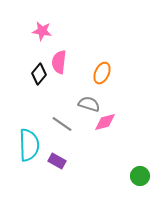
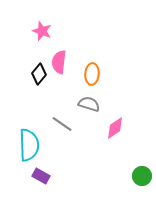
pink star: rotated 12 degrees clockwise
orange ellipse: moved 10 px left, 1 px down; rotated 20 degrees counterclockwise
pink diamond: moved 10 px right, 6 px down; rotated 20 degrees counterclockwise
purple rectangle: moved 16 px left, 15 px down
green circle: moved 2 px right
